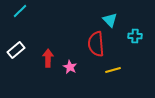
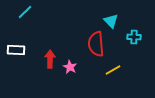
cyan line: moved 5 px right, 1 px down
cyan triangle: moved 1 px right, 1 px down
cyan cross: moved 1 px left, 1 px down
white rectangle: rotated 42 degrees clockwise
red arrow: moved 2 px right, 1 px down
yellow line: rotated 14 degrees counterclockwise
